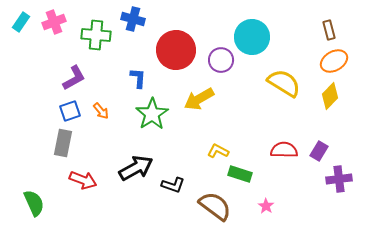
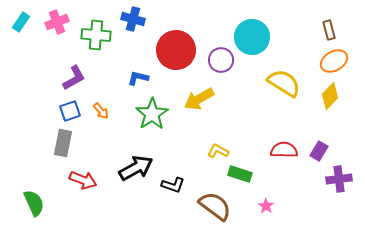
pink cross: moved 3 px right
blue L-shape: rotated 80 degrees counterclockwise
